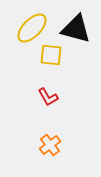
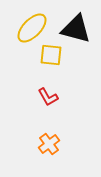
orange cross: moved 1 px left, 1 px up
